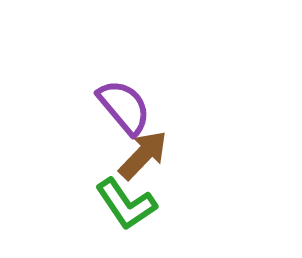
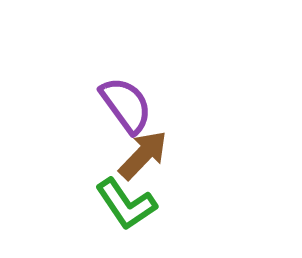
purple semicircle: moved 2 px right, 2 px up; rotated 4 degrees clockwise
